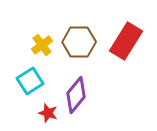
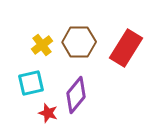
red rectangle: moved 7 px down
cyan square: moved 1 px right, 2 px down; rotated 20 degrees clockwise
